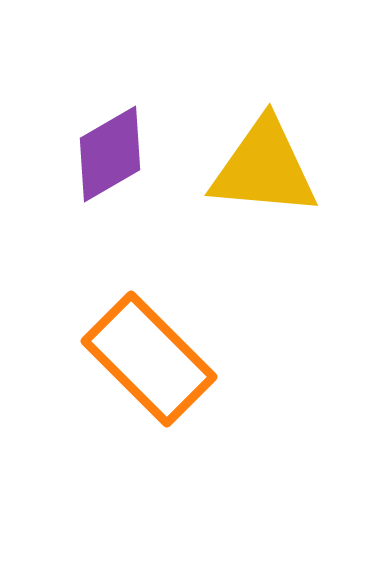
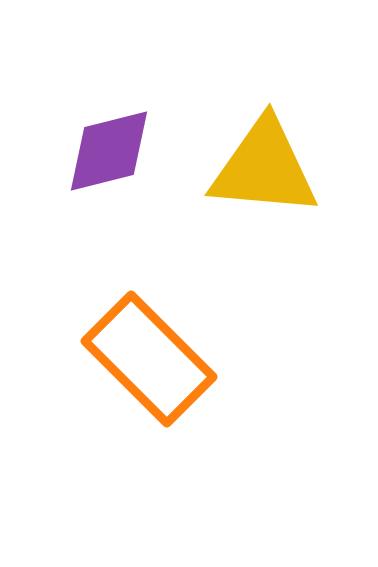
purple diamond: moved 1 px left, 3 px up; rotated 16 degrees clockwise
